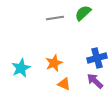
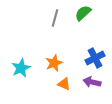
gray line: rotated 66 degrees counterclockwise
blue cross: moved 2 px left; rotated 12 degrees counterclockwise
purple arrow: moved 3 px left, 1 px down; rotated 30 degrees counterclockwise
